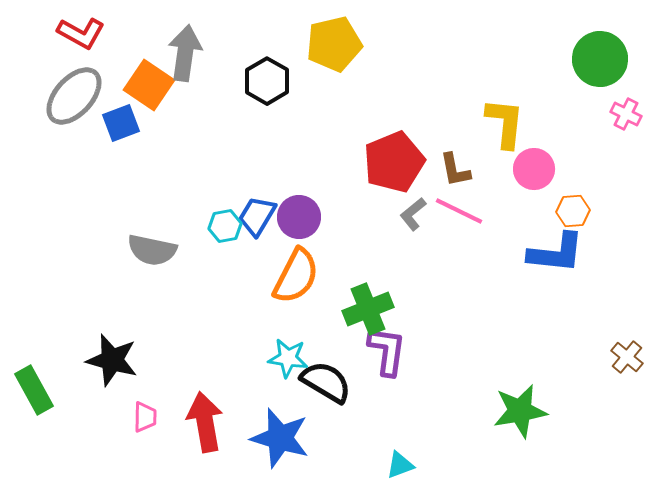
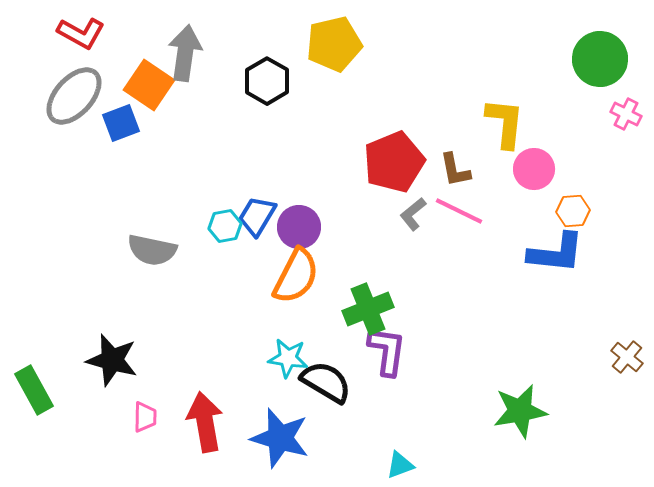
purple circle: moved 10 px down
